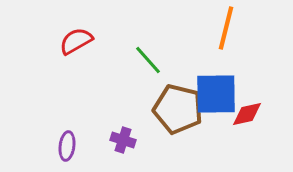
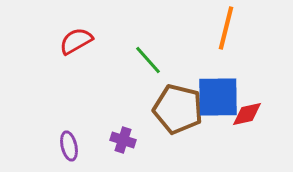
blue square: moved 2 px right, 3 px down
purple ellipse: moved 2 px right; rotated 20 degrees counterclockwise
